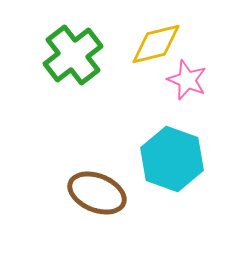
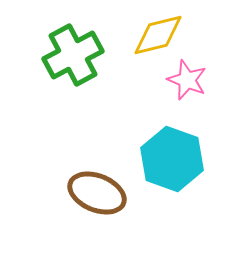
yellow diamond: moved 2 px right, 9 px up
green cross: rotated 10 degrees clockwise
